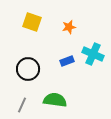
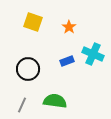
yellow square: moved 1 px right
orange star: rotated 24 degrees counterclockwise
green semicircle: moved 1 px down
